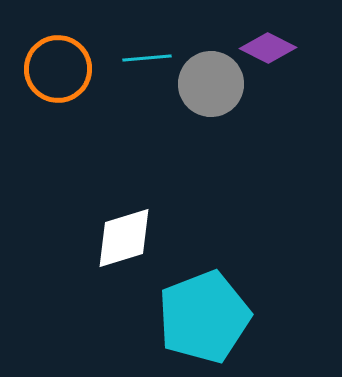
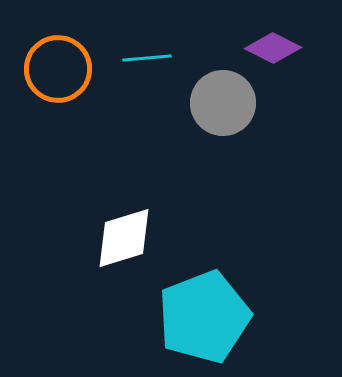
purple diamond: moved 5 px right
gray circle: moved 12 px right, 19 px down
